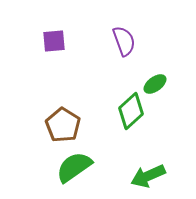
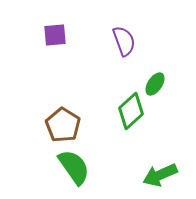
purple square: moved 1 px right, 6 px up
green ellipse: rotated 20 degrees counterclockwise
green semicircle: rotated 90 degrees clockwise
green arrow: moved 12 px right, 1 px up
